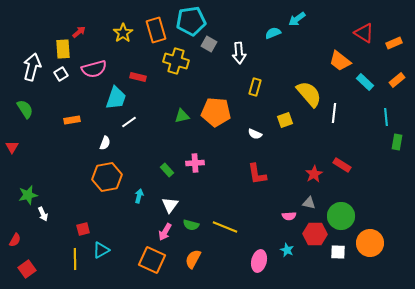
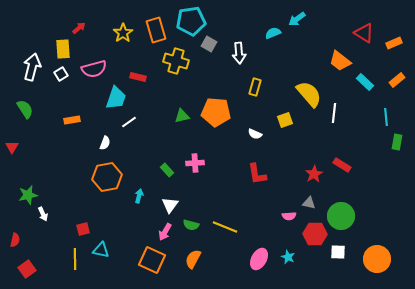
red arrow at (79, 32): moved 4 px up
red semicircle at (15, 240): rotated 16 degrees counterclockwise
orange circle at (370, 243): moved 7 px right, 16 px down
cyan triangle at (101, 250): rotated 42 degrees clockwise
cyan star at (287, 250): moved 1 px right, 7 px down
pink ellipse at (259, 261): moved 2 px up; rotated 15 degrees clockwise
